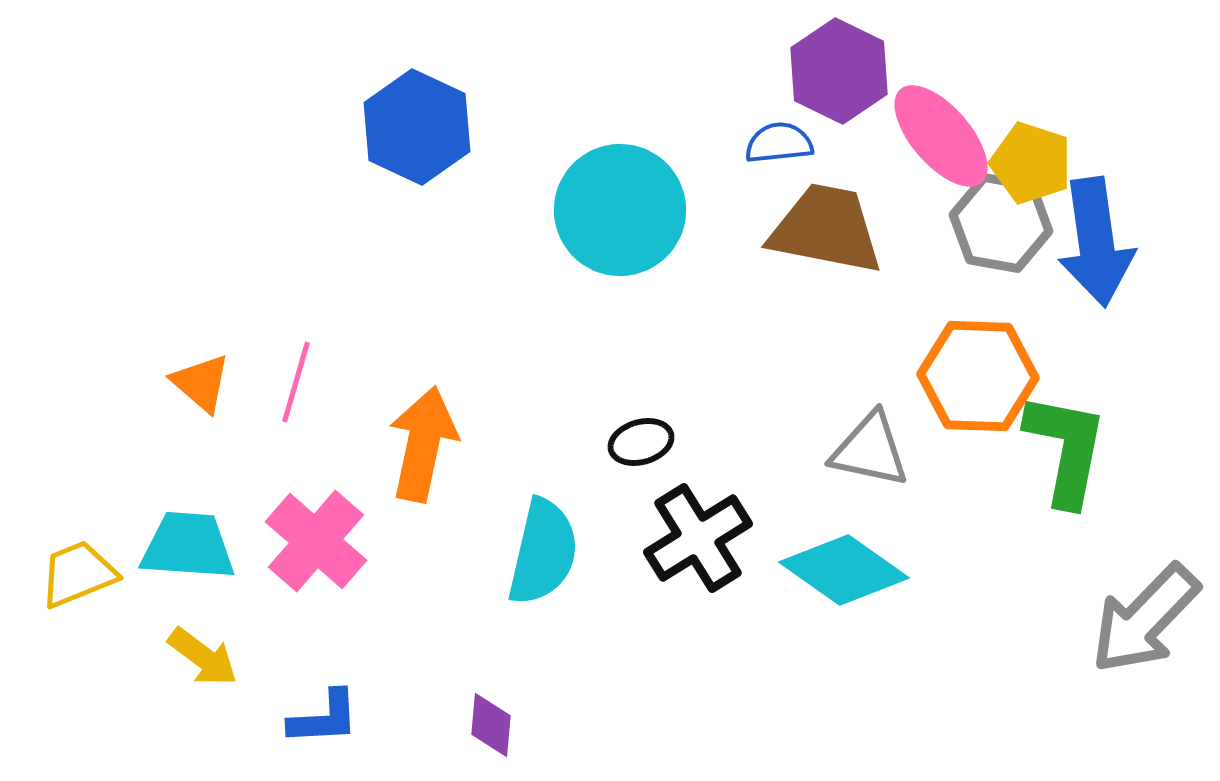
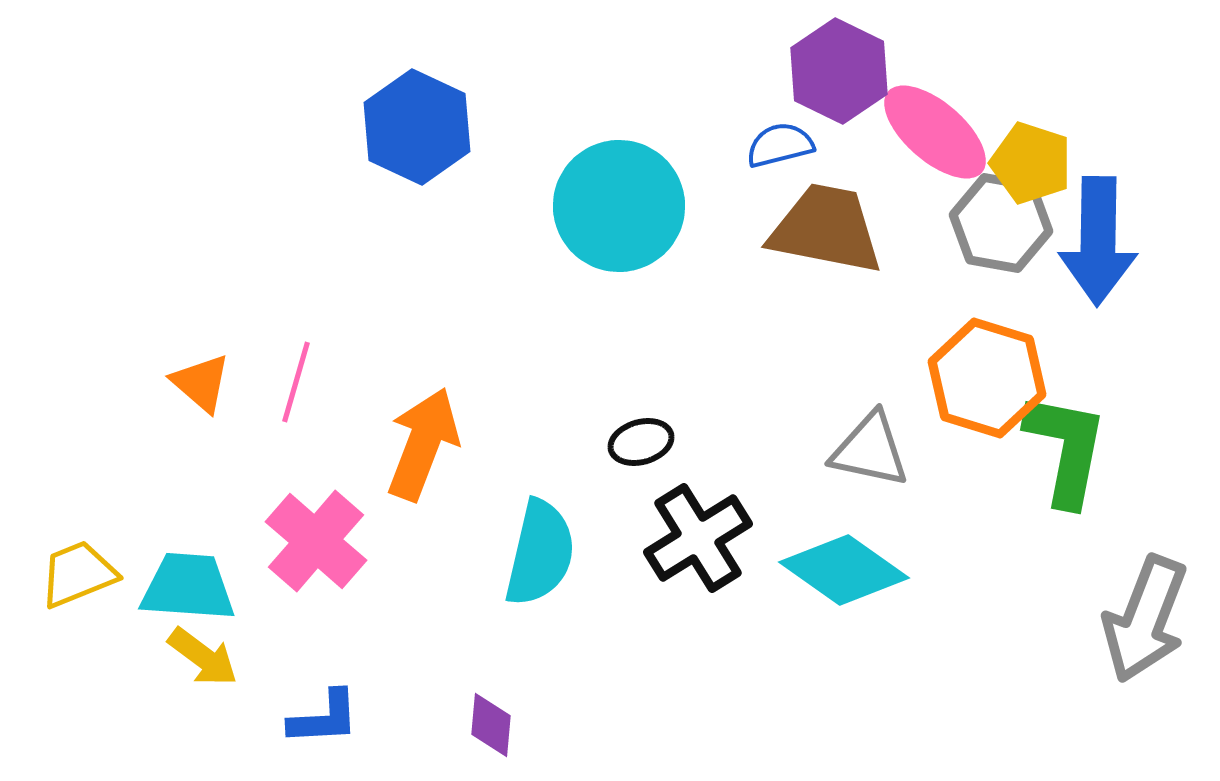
pink ellipse: moved 6 px left, 4 px up; rotated 8 degrees counterclockwise
blue semicircle: moved 1 px right, 2 px down; rotated 8 degrees counterclockwise
cyan circle: moved 1 px left, 4 px up
blue arrow: moved 2 px right, 1 px up; rotated 9 degrees clockwise
orange hexagon: moved 9 px right, 2 px down; rotated 15 degrees clockwise
orange arrow: rotated 9 degrees clockwise
cyan trapezoid: moved 41 px down
cyan semicircle: moved 3 px left, 1 px down
gray arrow: rotated 23 degrees counterclockwise
